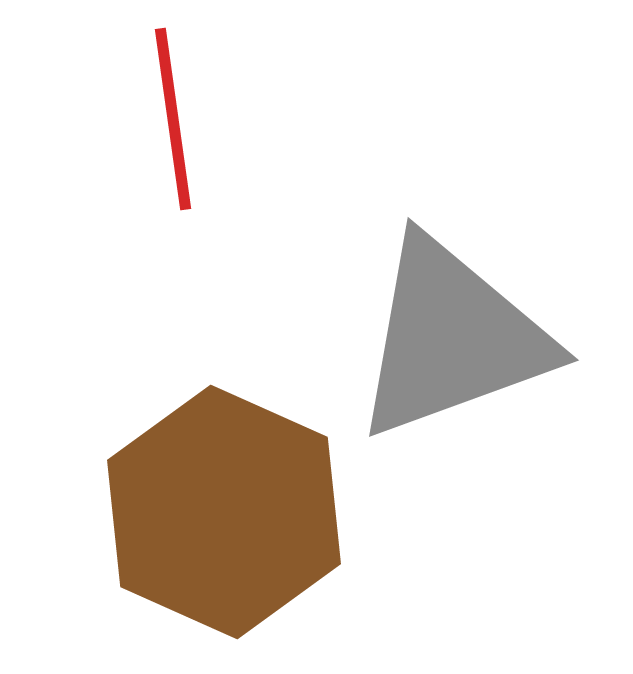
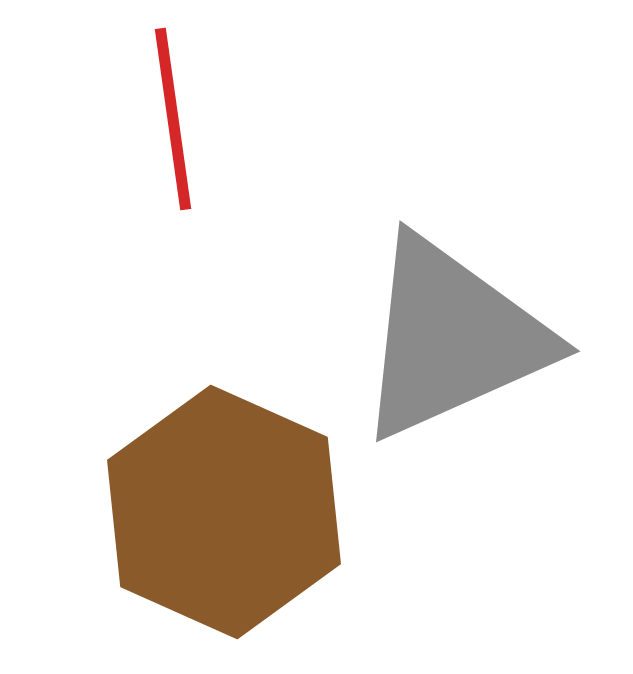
gray triangle: rotated 4 degrees counterclockwise
